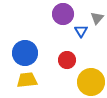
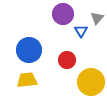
blue circle: moved 4 px right, 3 px up
